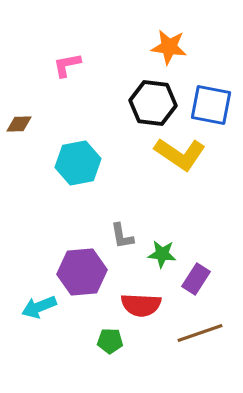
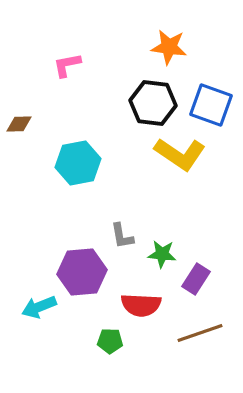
blue square: rotated 9 degrees clockwise
